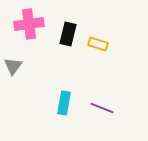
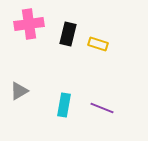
gray triangle: moved 6 px right, 25 px down; rotated 24 degrees clockwise
cyan rectangle: moved 2 px down
